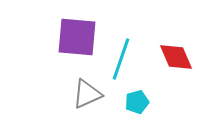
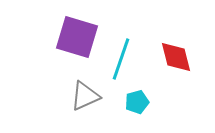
purple square: rotated 12 degrees clockwise
red diamond: rotated 9 degrees clockwise
gray triangle: moved 2 px left, 2 px down
